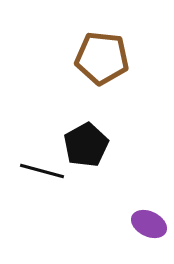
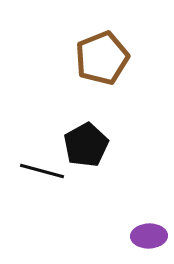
brown pentagon: rotated 28 degrees counterclockwise
purple ellipse: moved 12 px down; rotated 28 degrees counterclockwise
